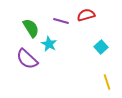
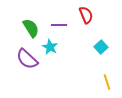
red semicircle: rotated 84 degrees clockwise
purple line: moved 2 px left, 4 px down; rotated 14 degrees counterclockwise
cyan star: moved 1 px right, 3 px down
